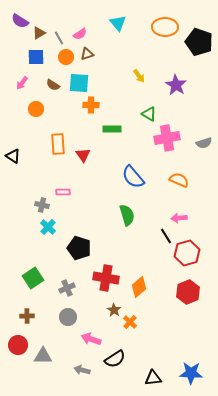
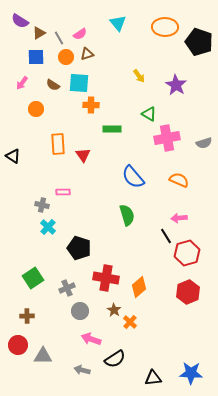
gray circle at (68, 317): moved 12 px right, 6 px up
